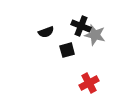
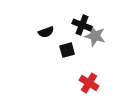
black cross: moved 1 px right, 1 px up
gray star: moved 1 px down
red cross: rotated 30 degrees counterclockwise
